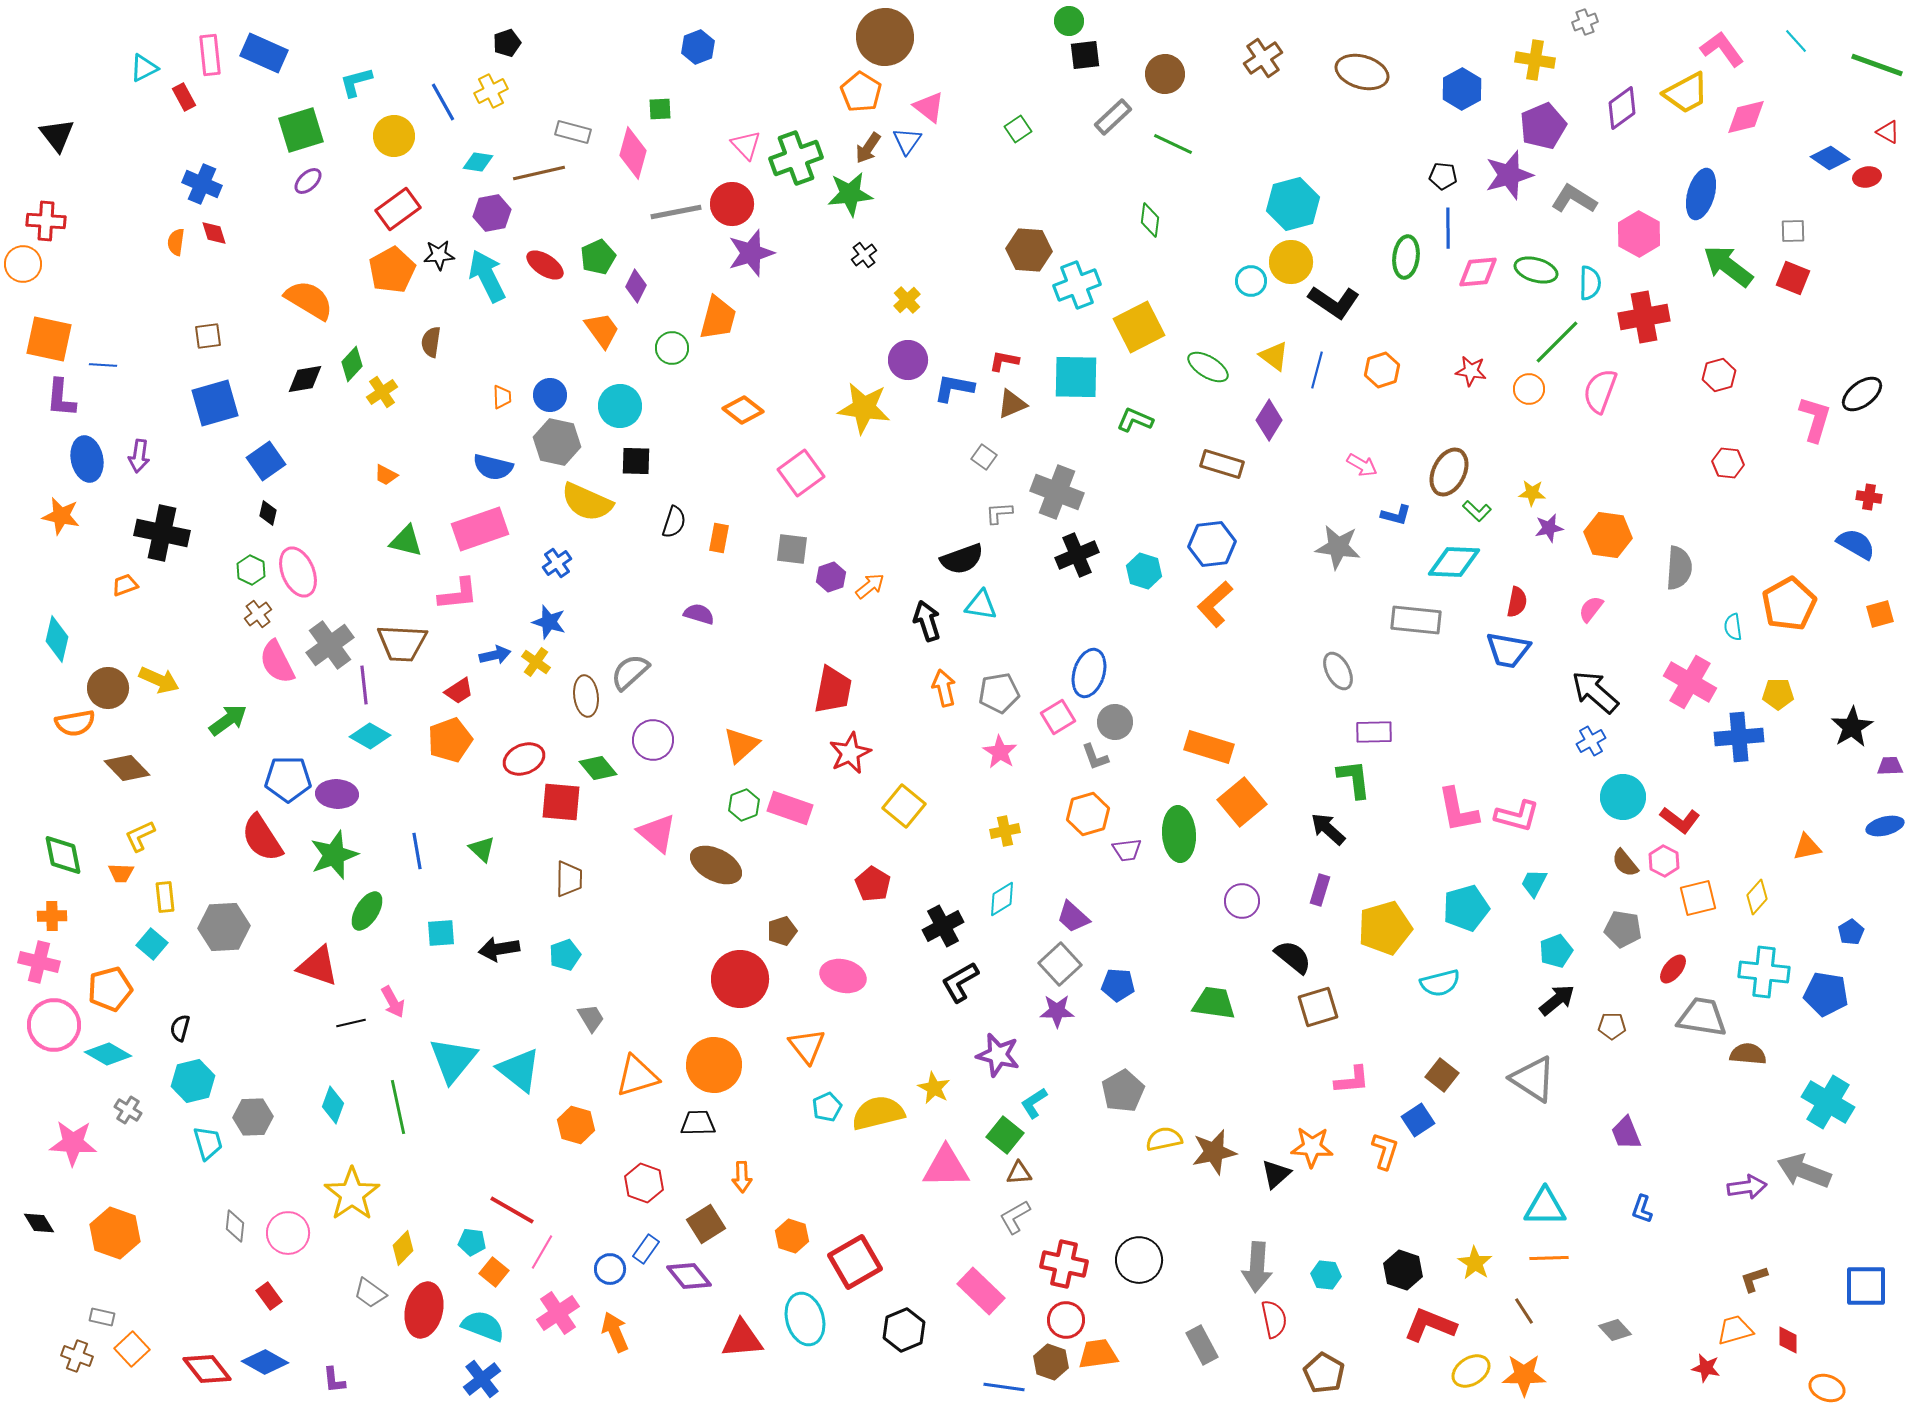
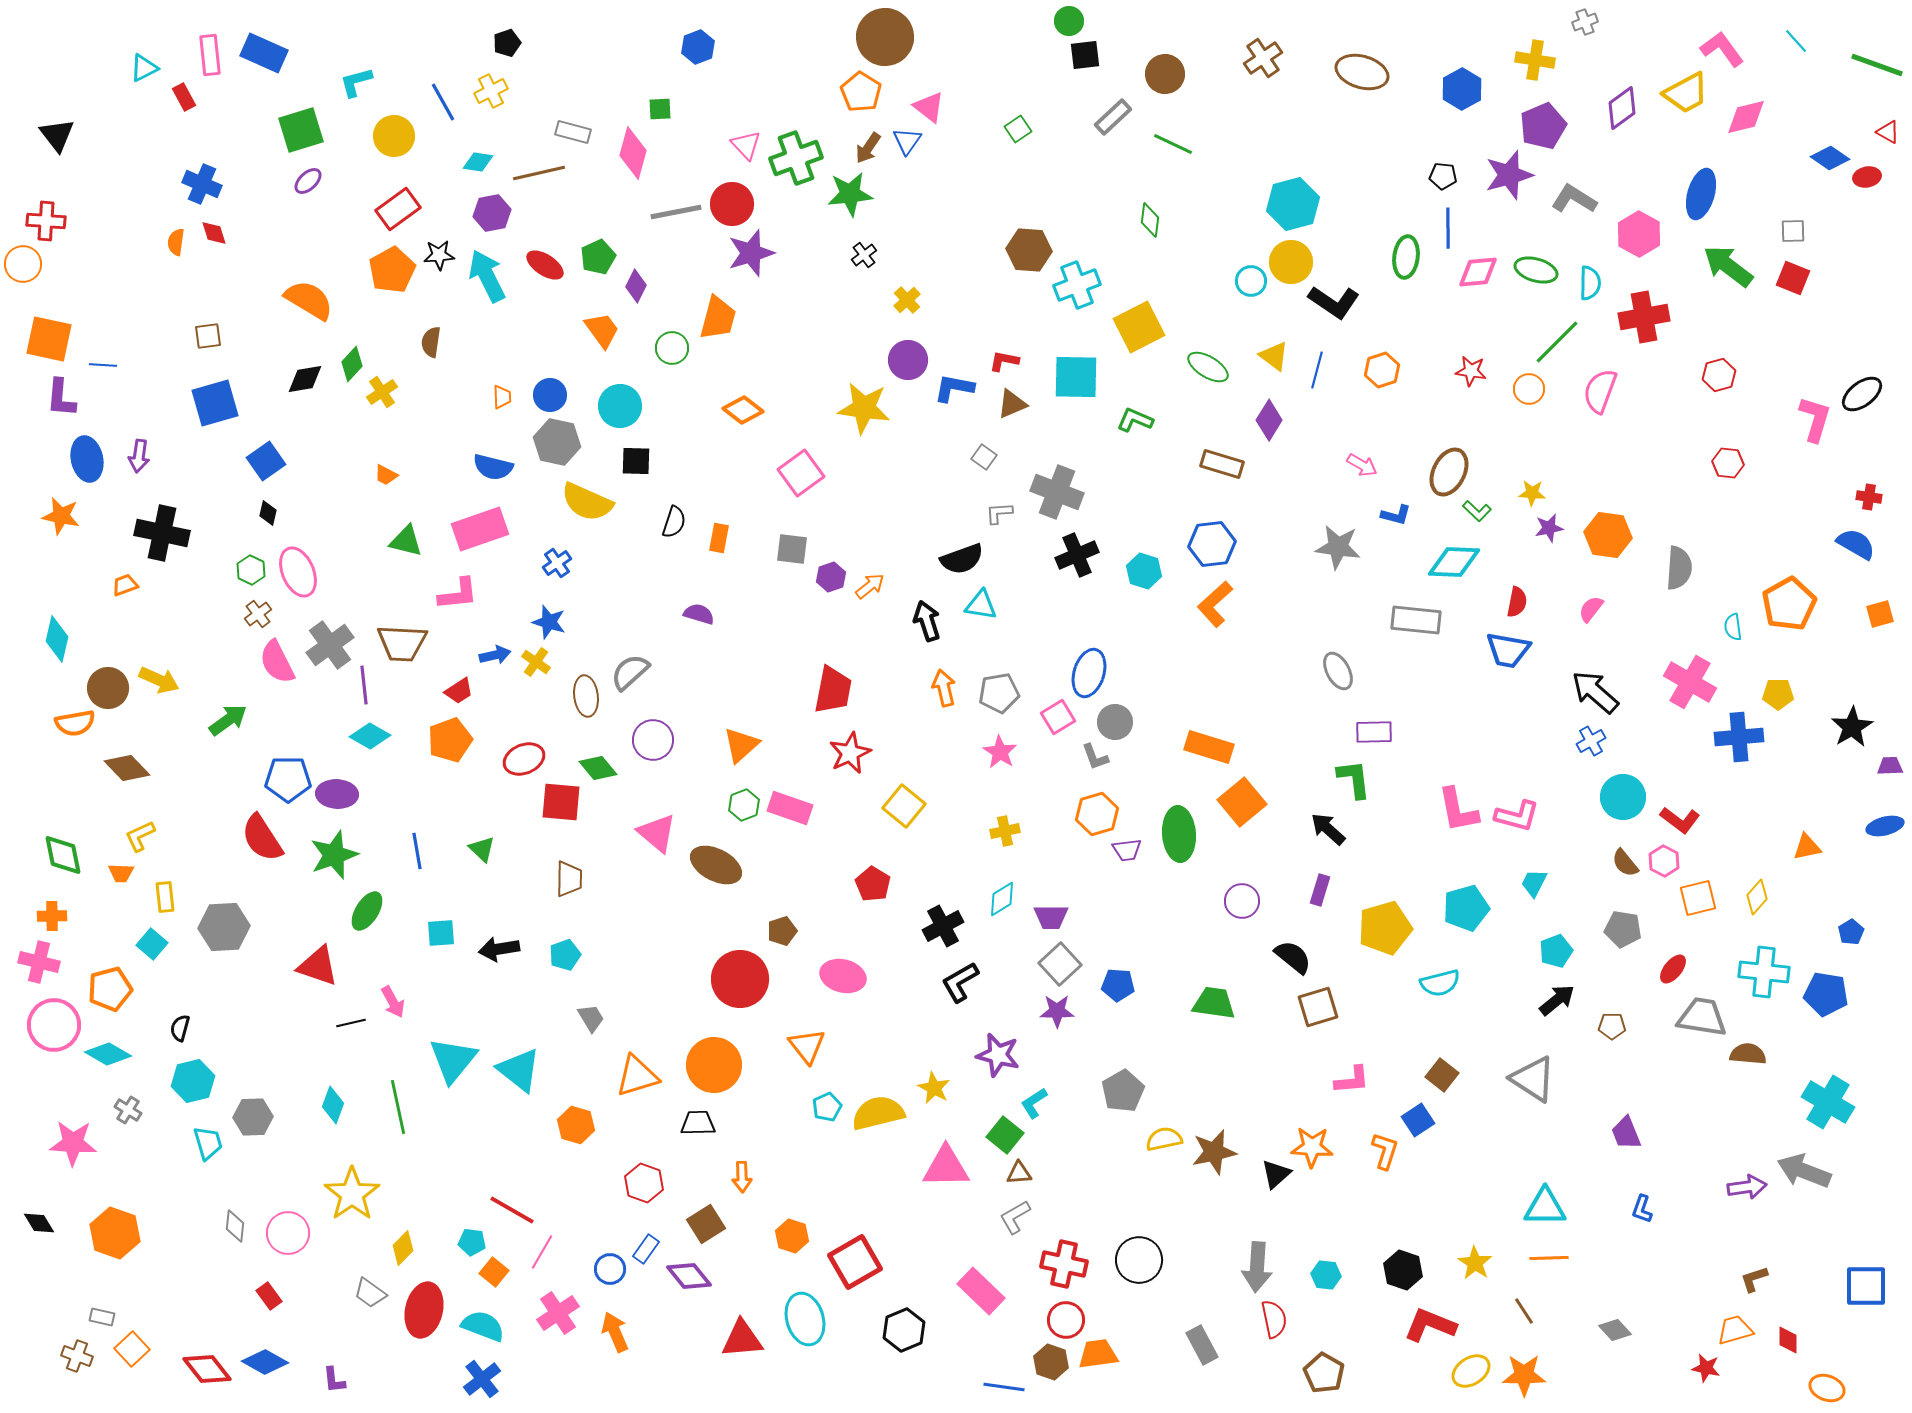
orange hexagon at (1088, 814): moved 9 px right
purple trapezoid at (1073, 917): moved 22 px left; rotated 42 degrees counterclockwise
